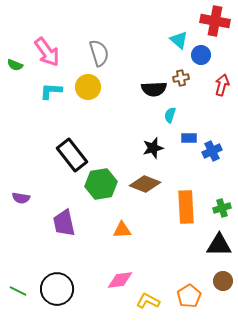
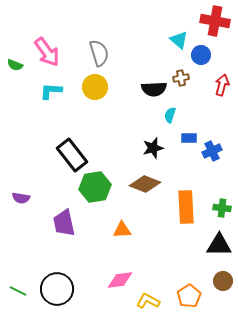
yellow circle: moved 7 px right
green hexagon: moved 6 px left, 3 px down
green cross: rotated 24 degrees clockwise
